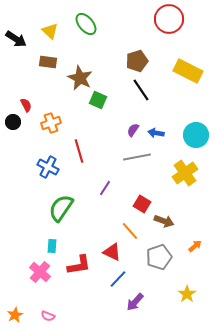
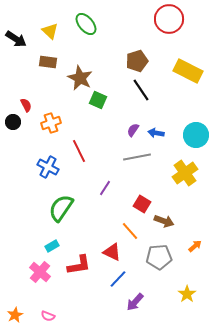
red line: rotated 10 degrees counterclockwise
cyan rectangle: rotated 56 degrees clockwise
gray pentagon: rotated 15 degrees clockwise
